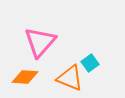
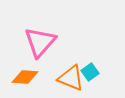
cyan square: moved 9 px down
orange triangle: moved 1 px right
